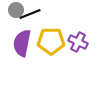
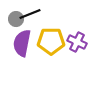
gray circle: moved 9 px down
purple cross: moved 1 px left
